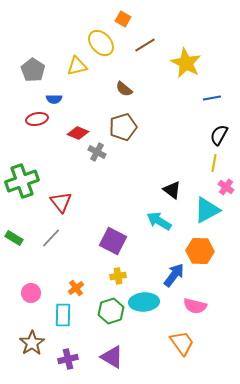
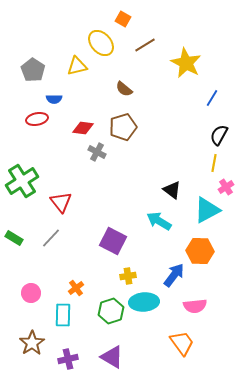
blue line: rotated 48 degrees counterclockwise
red diamond: moved 5 px right, 5 px up; rotated 15 degrees counterclockwise
green cross: rotated 12 degrees counterclockwise
pink cross: rotated 21 degrees clockwise
yellow cross: moved 10 px right
pink semicircle: rotated 20 degrees counterclockwise
